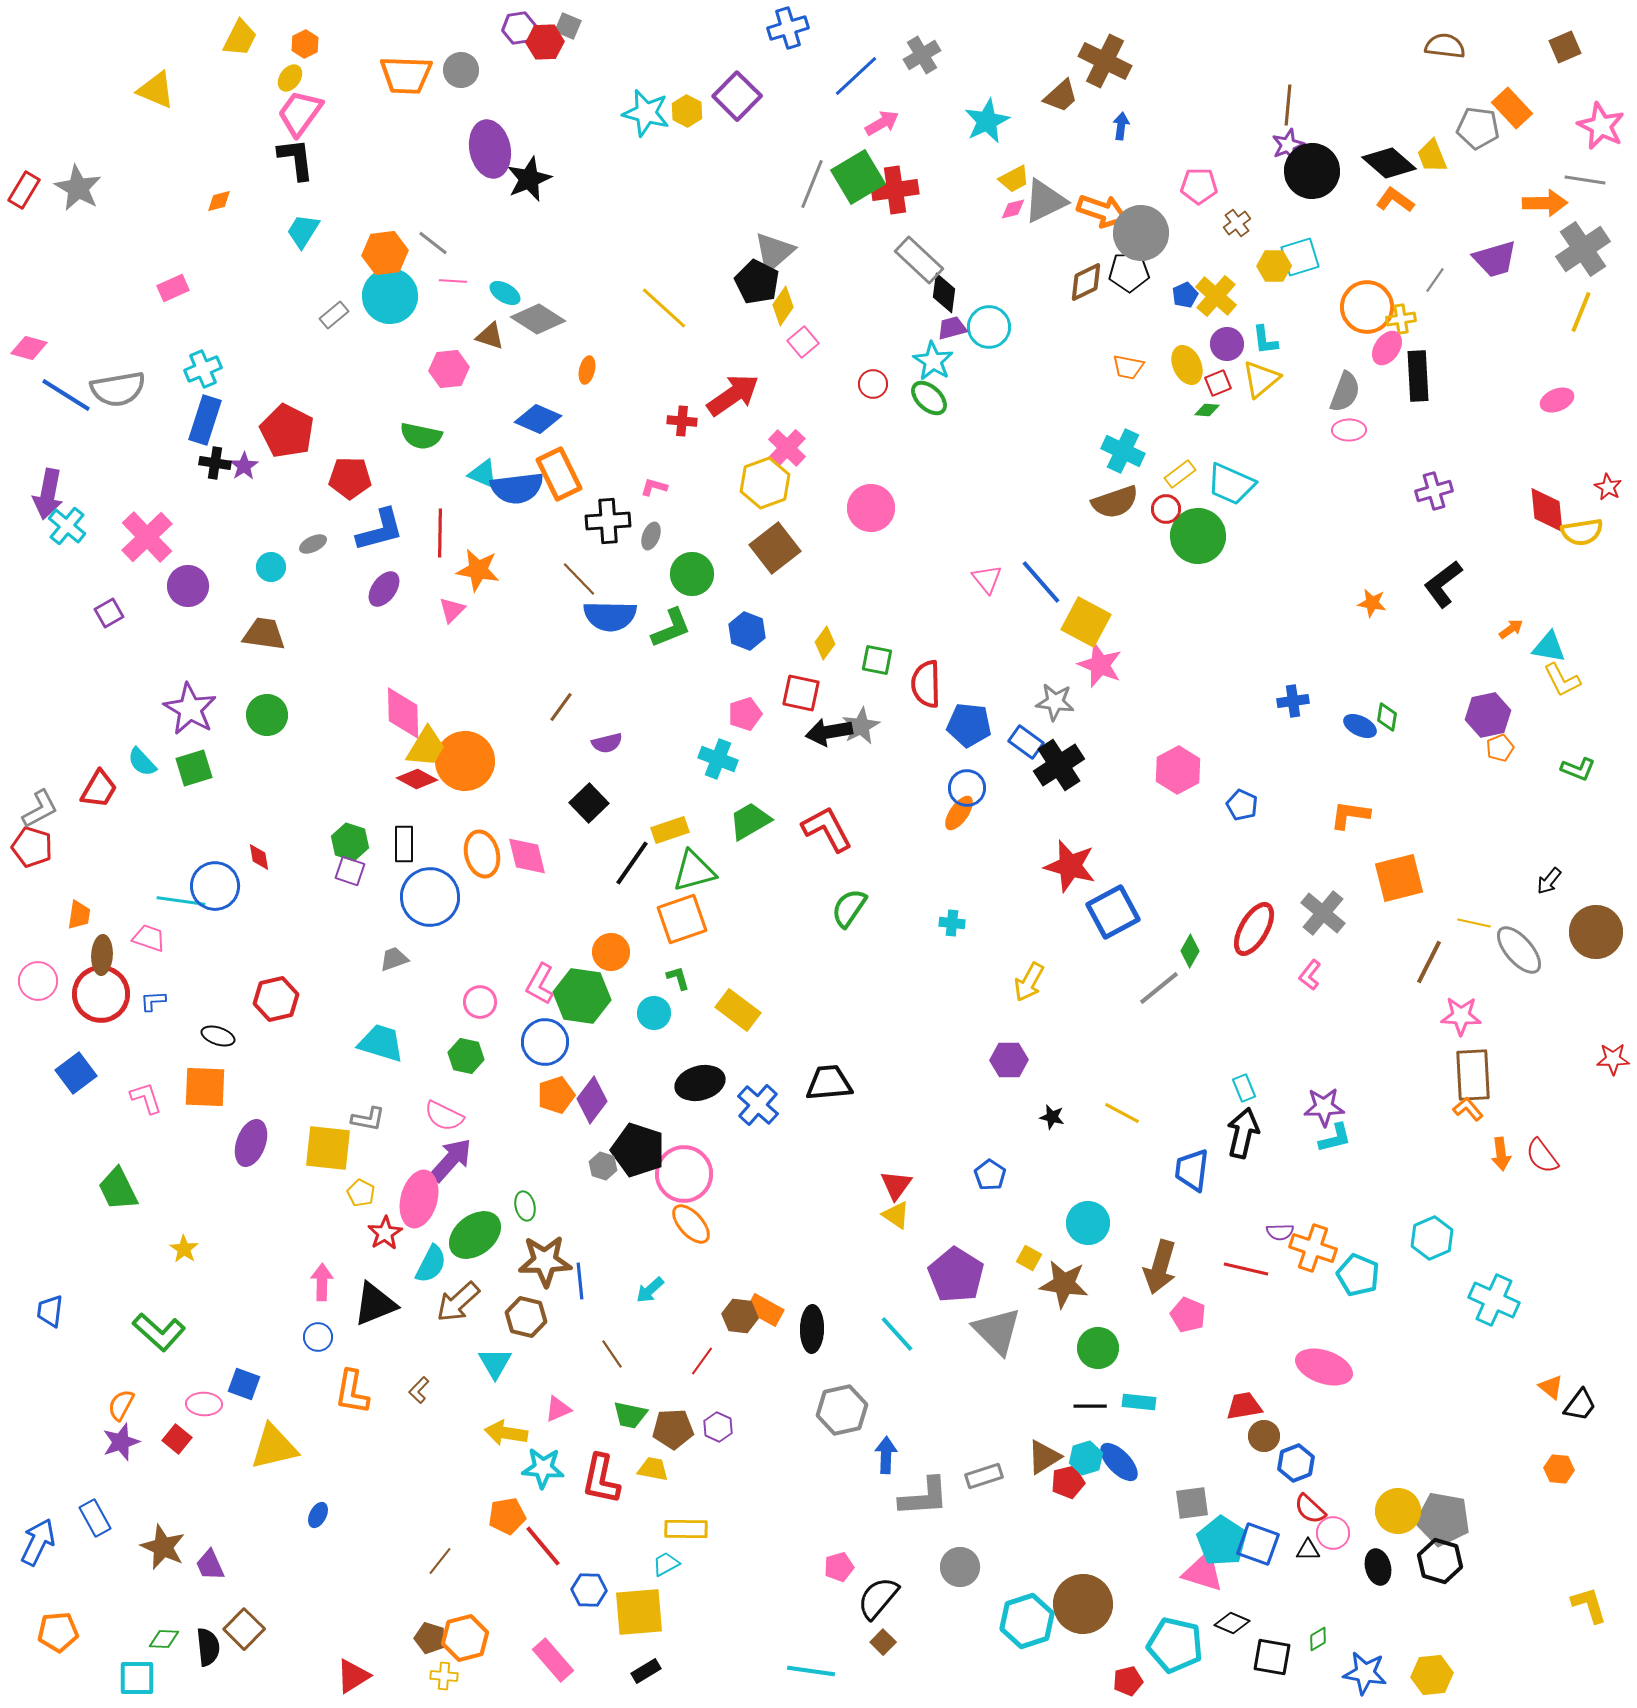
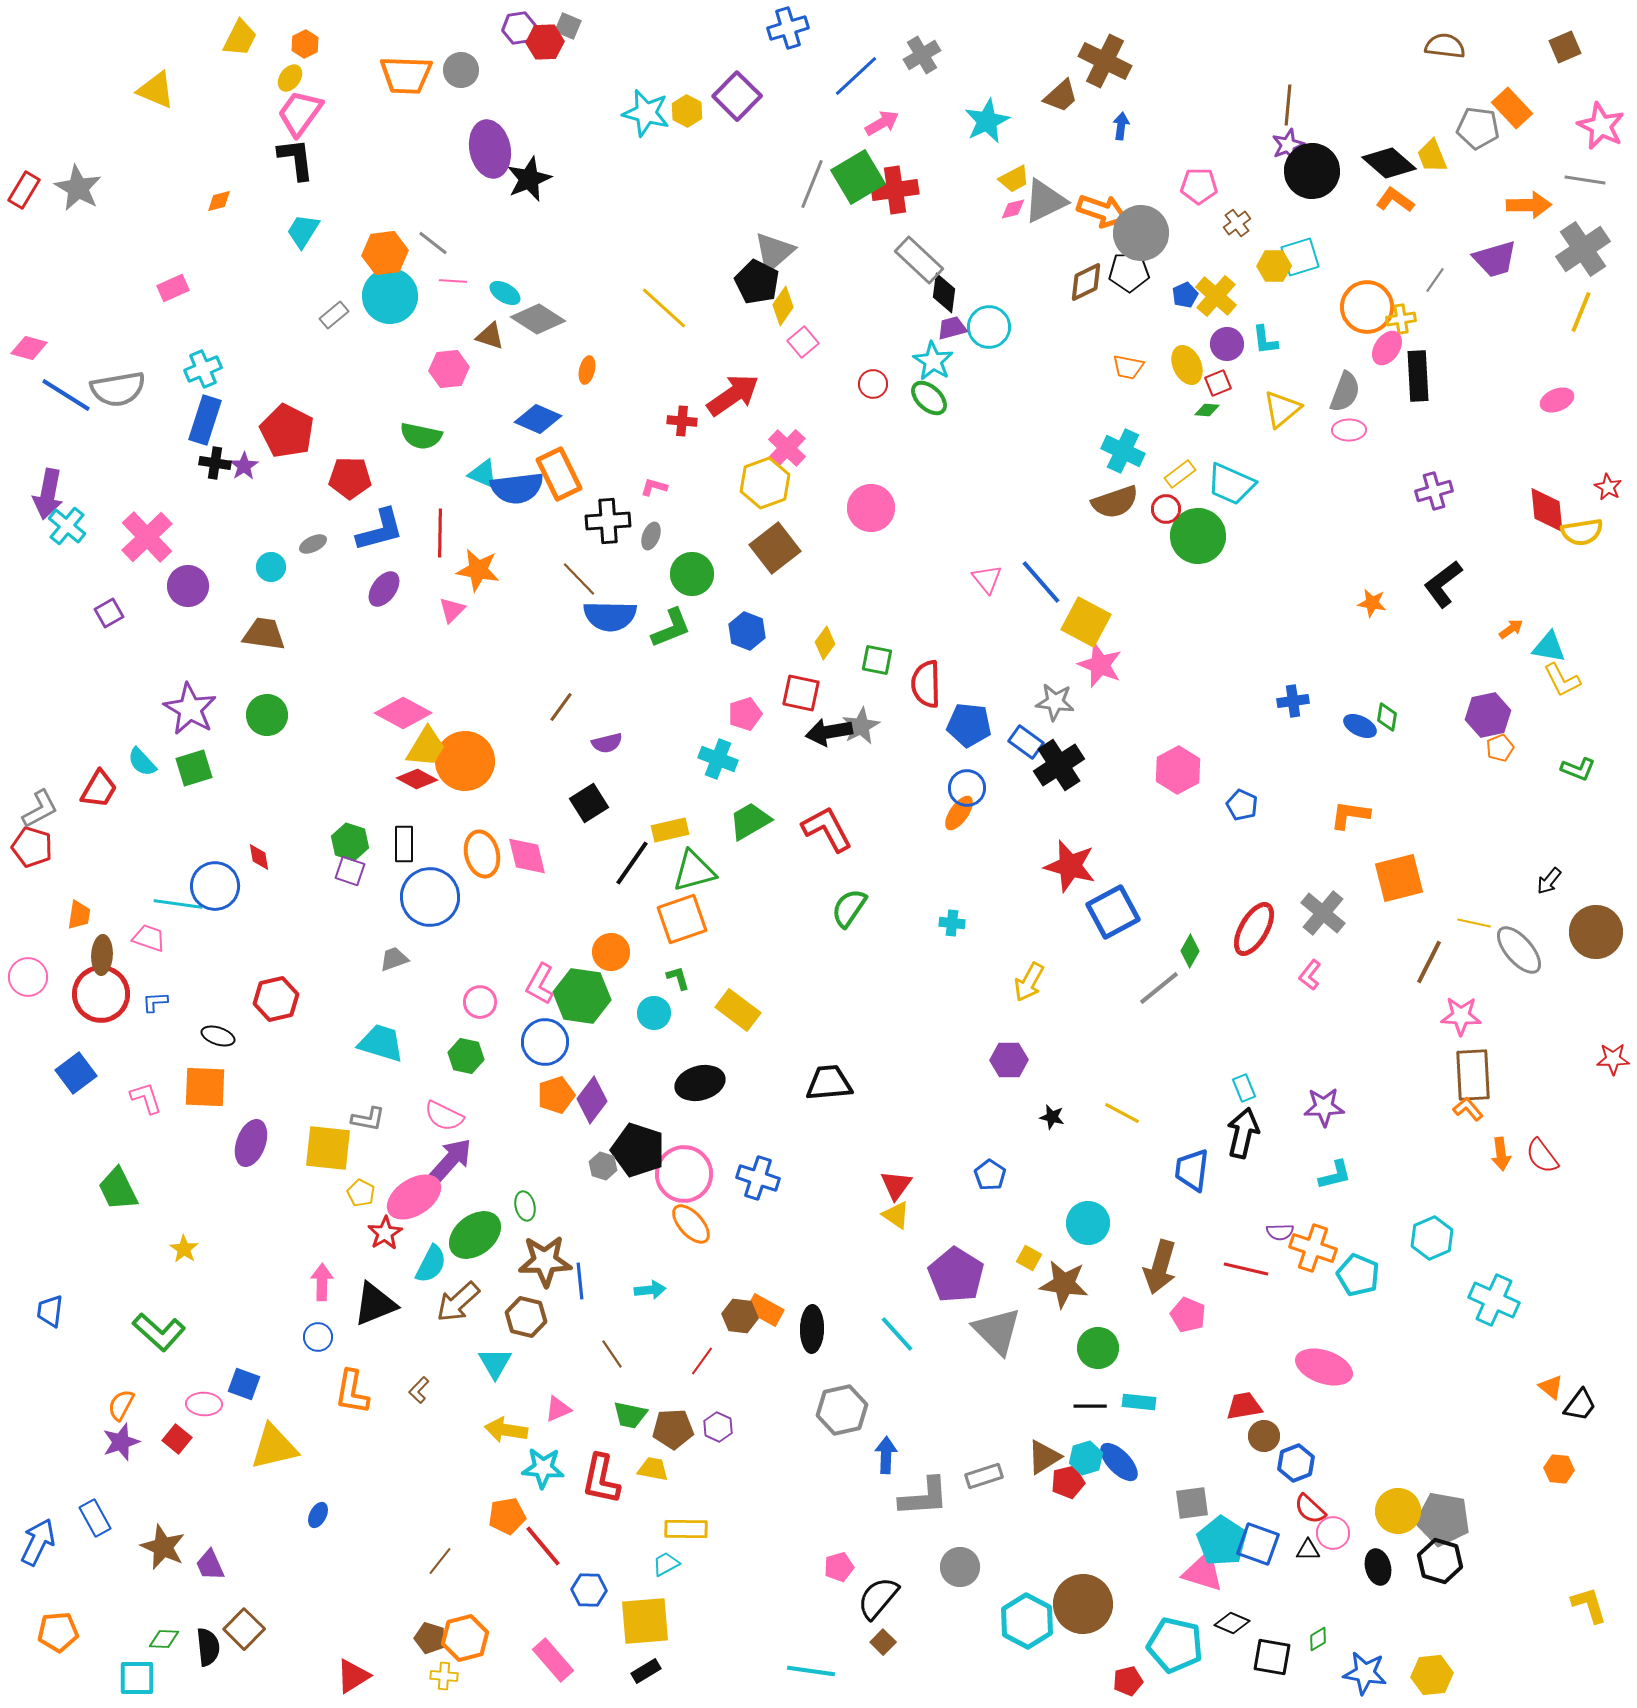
orange arrow at (1545, 203): moved 16 px left, 2 px down
yellow triangle at (1261, 379): moved 21 px right, 30 px down
pink diamond at (403, 713): rotated 60 degrees counterclockwise
black square at (589, 803): rotated 12 degrees clockwise
yellow rectangle at (670, 830): rotated 6 degrees clockwise
cyan line at (181, 901): moved 3 px left, 3 px down
pink circle at (38, 981): moved 10 px left, 4 px up
blue L-shape at (153, 1001): moved 2 px right, 1 px down
blue cross at (758, 1105): moved 73 px down; rotated 24 degrees counterclockwise
cyan L-shape at (1335, 1138): moved 37 px down
pink ellipse at (419, 1199): moved 5 px left, 2 px up; rotated 42 degrees clockwise
cyan arrow at (650, 1290): rotated 144 degrees counterclockwise
yellow arrow at (506, 1433): moved 3 px up
yellow square at (639, 1612): moved 6 px right, 9 px down
cyan hexagon at (1027, 1621): rotated 14 degrees counterclockwise
